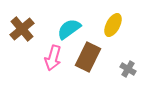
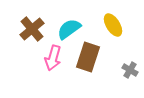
yellow ellipse: rotated 60 degrees counterclockwise
brown cross: moved 10 px right
brown rectangle: rotated 8 degrees counterclockwise
gray cross: moved 2 px right, 1 px down
